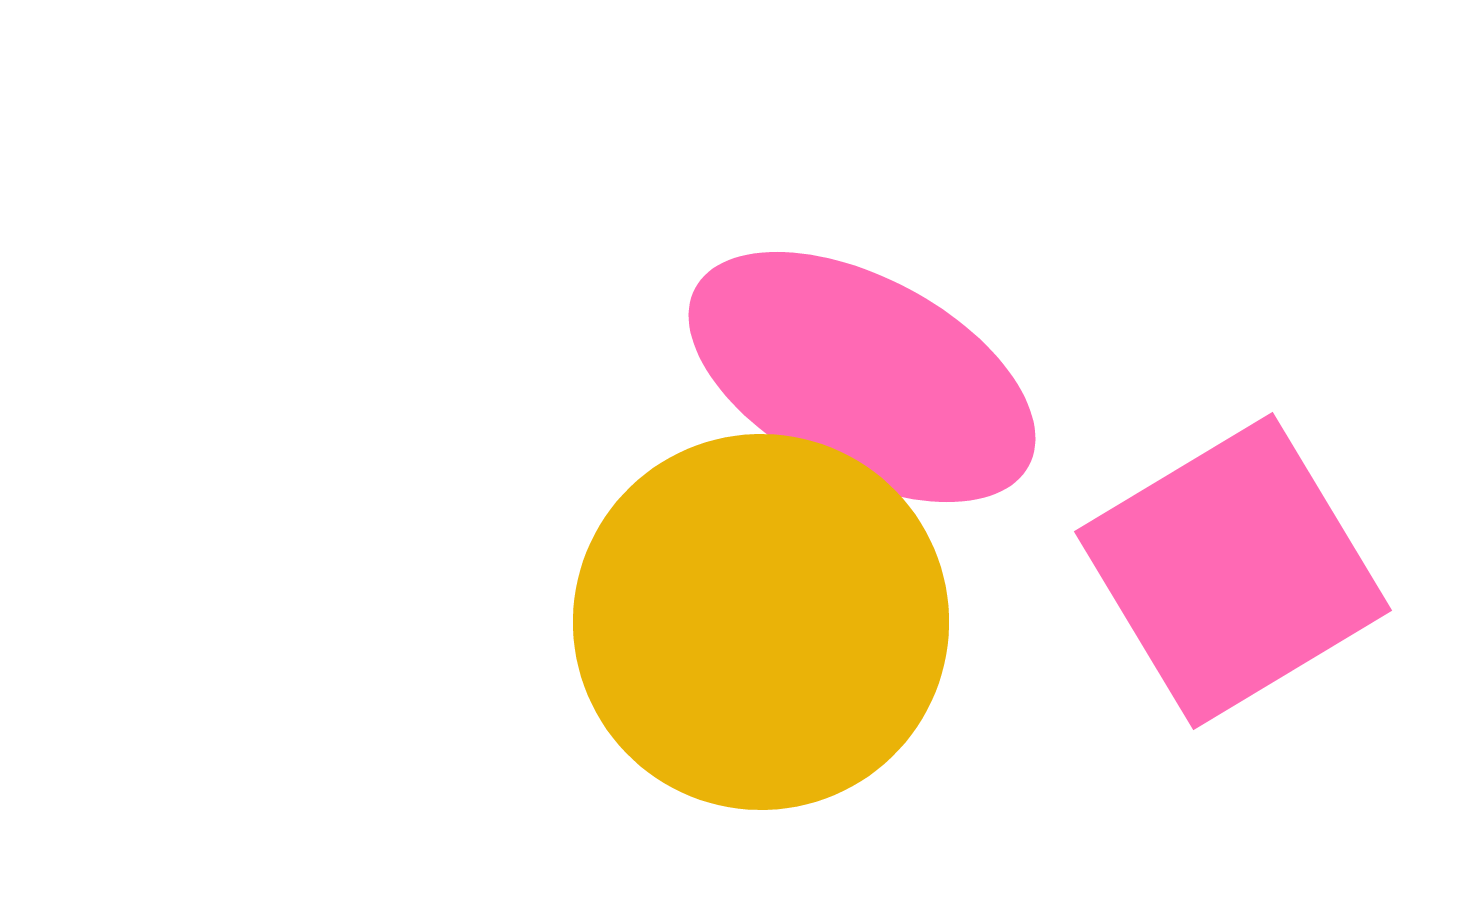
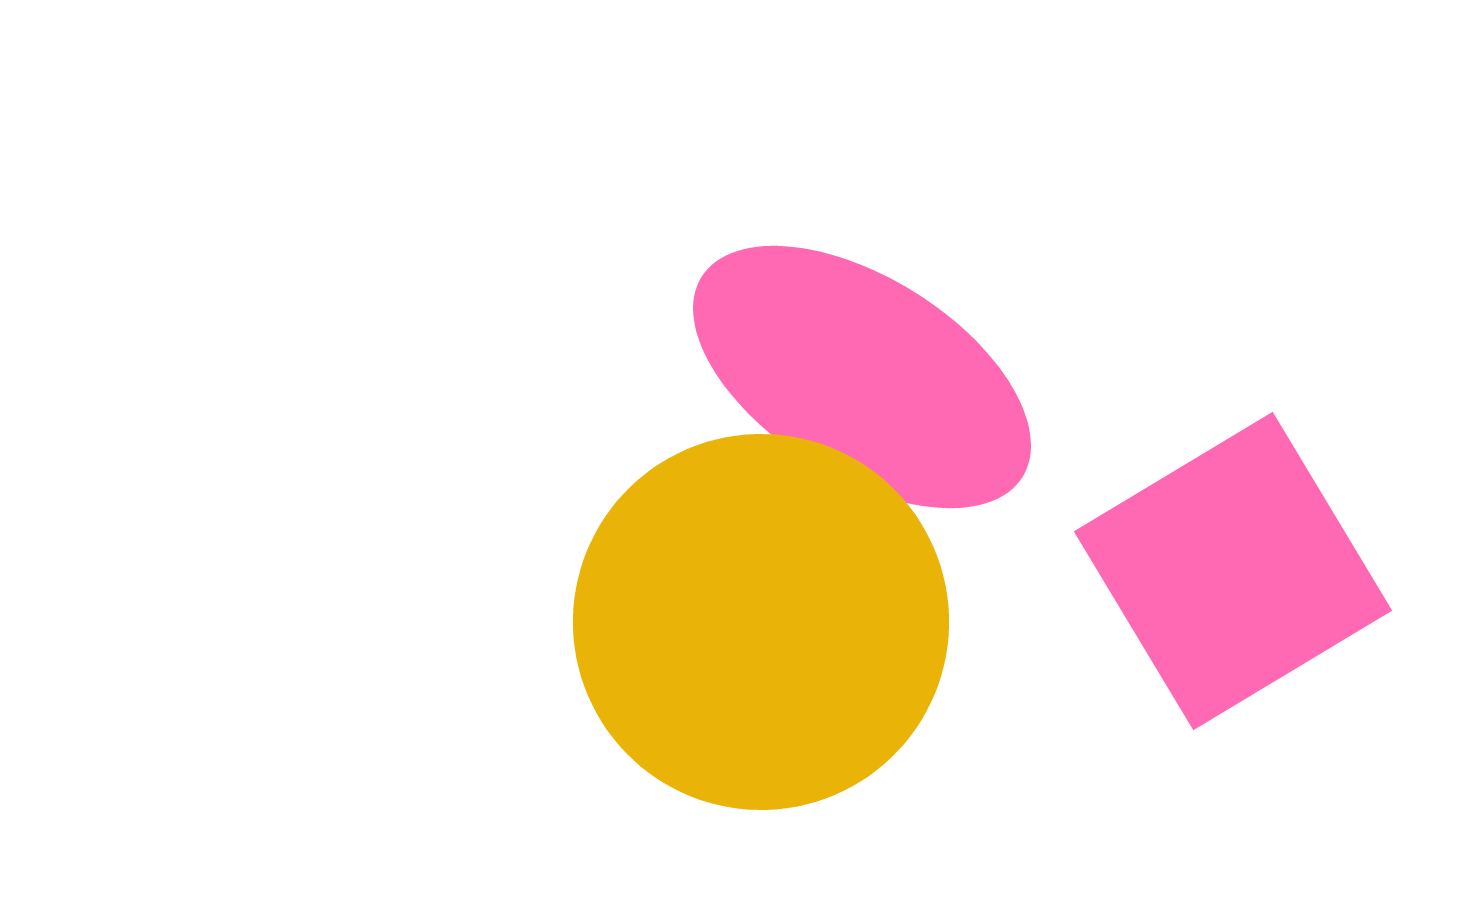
pink ellipse: rotated 4 degrees clockwise
